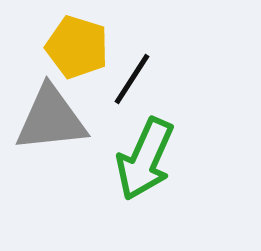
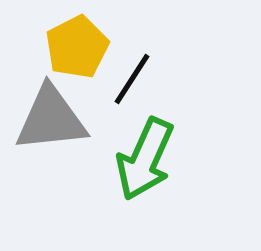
yellow pentagon: rotated 28 degrees clockwise
